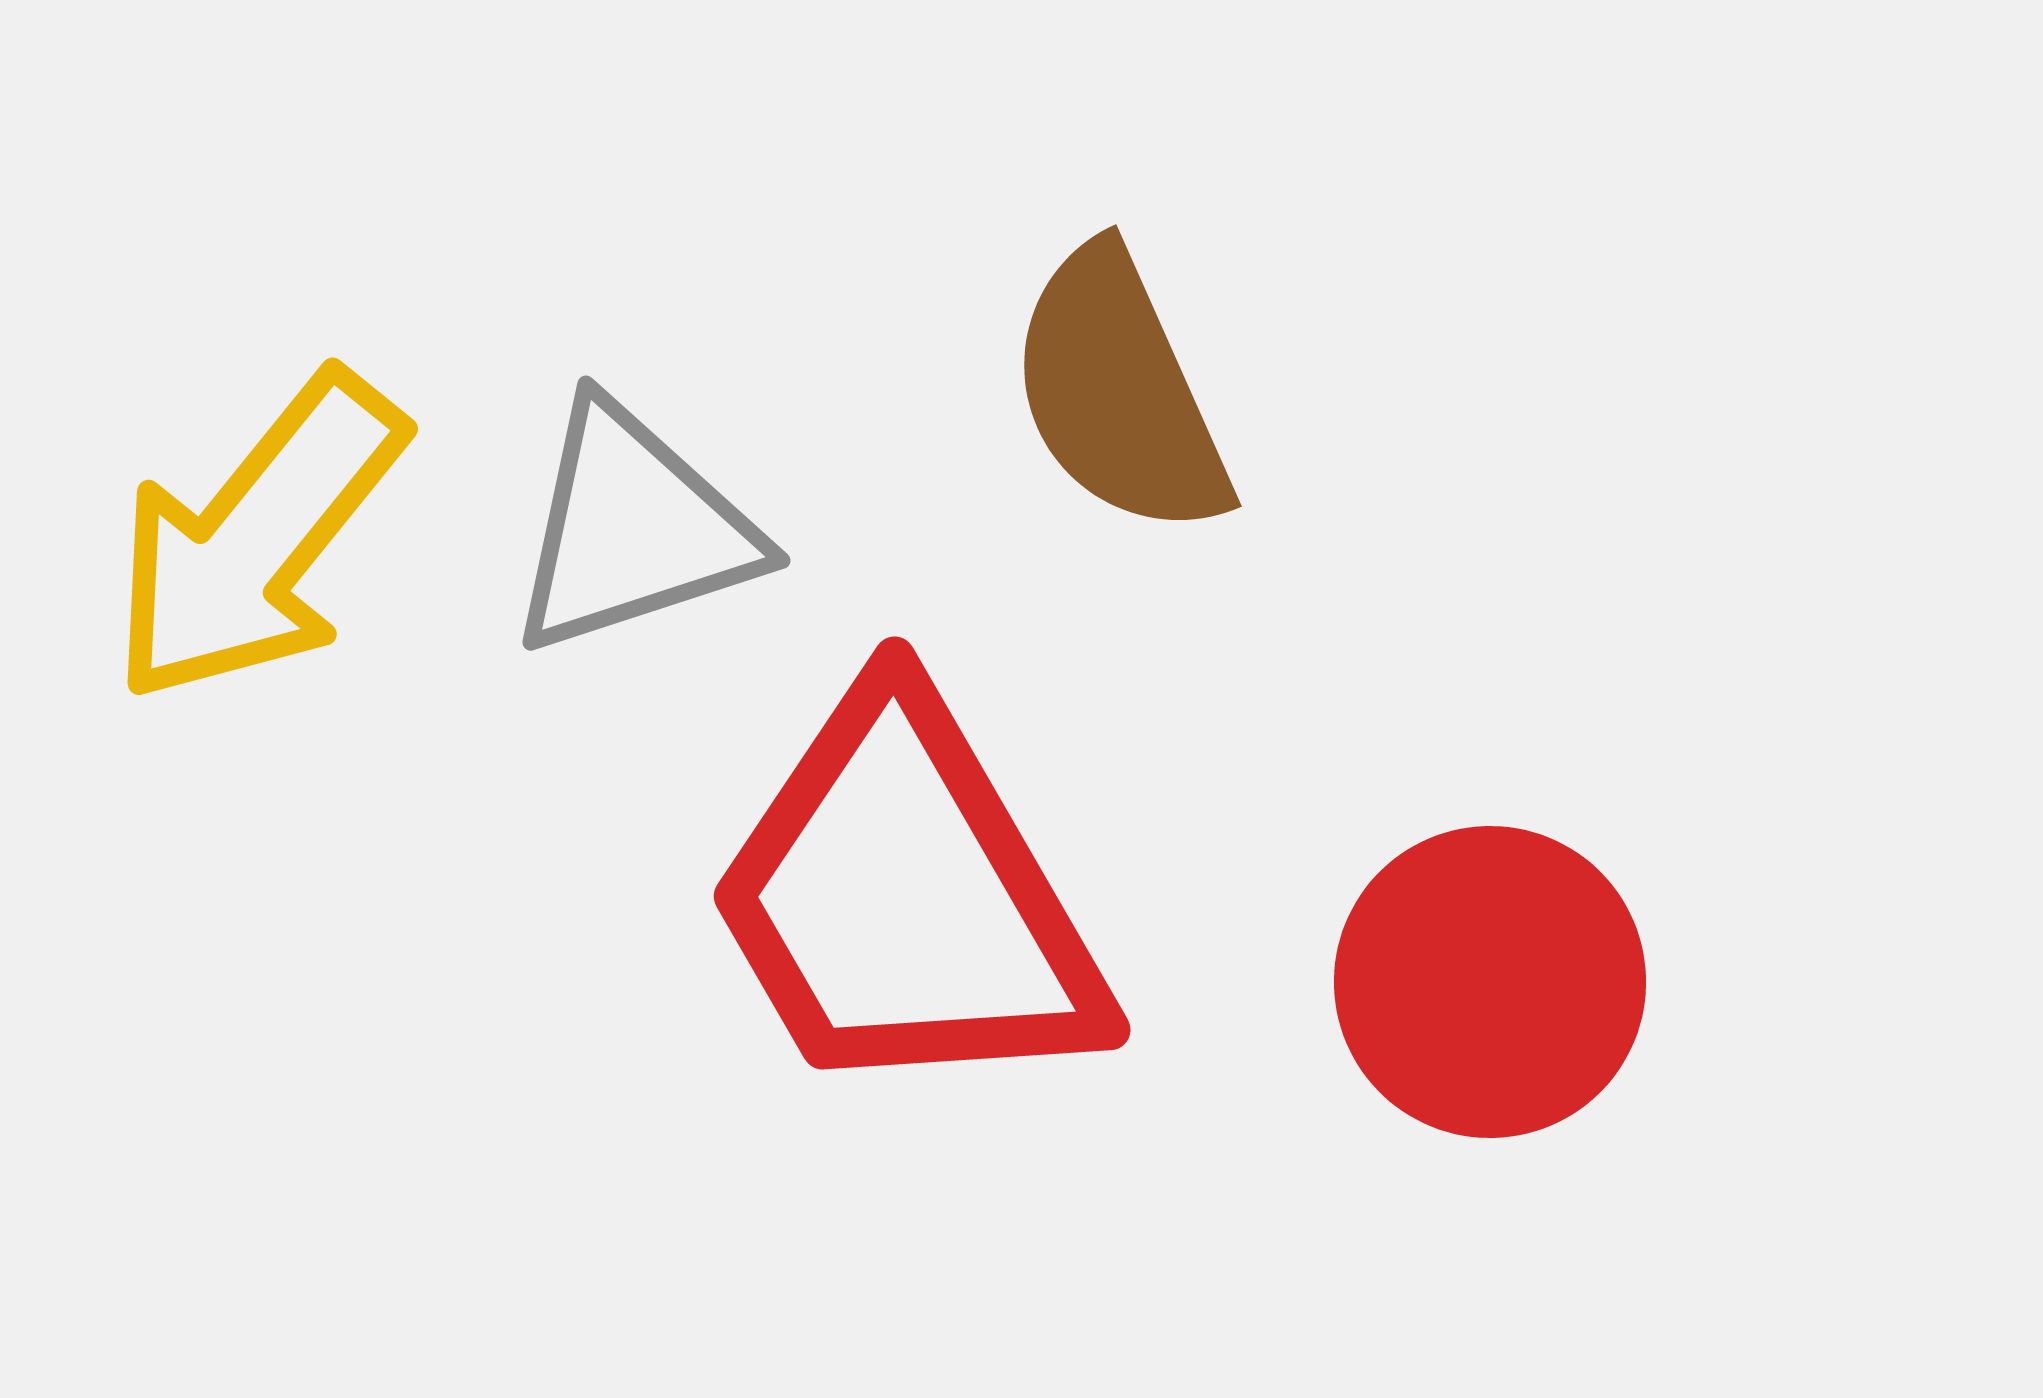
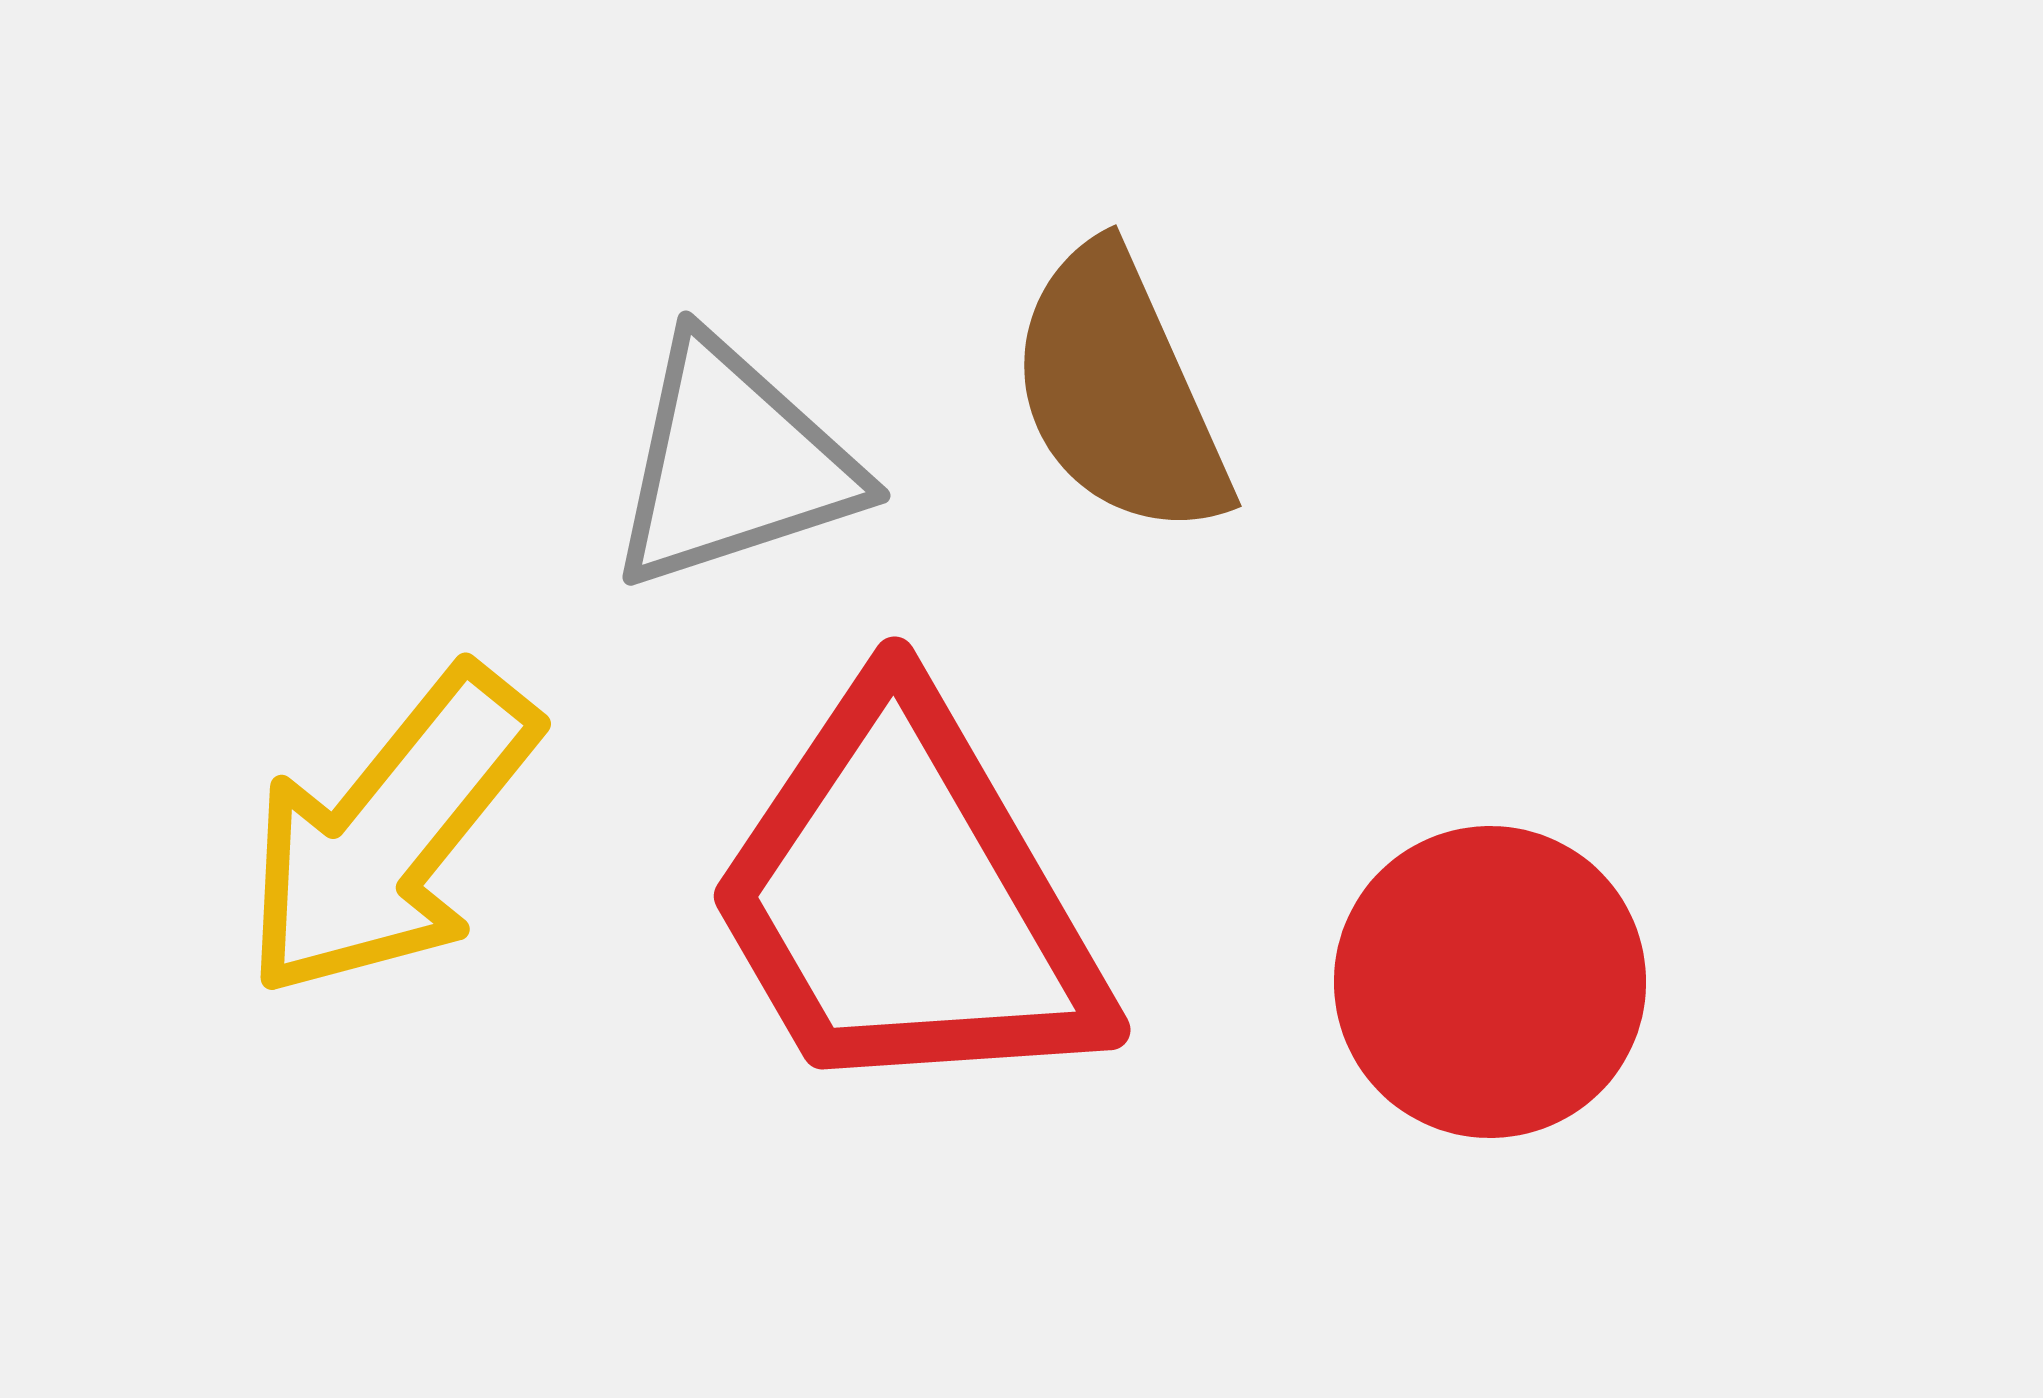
gray triangle: moved 100 px right, 65 px up
yellow arrow: moved 133 px right, 295 px down
